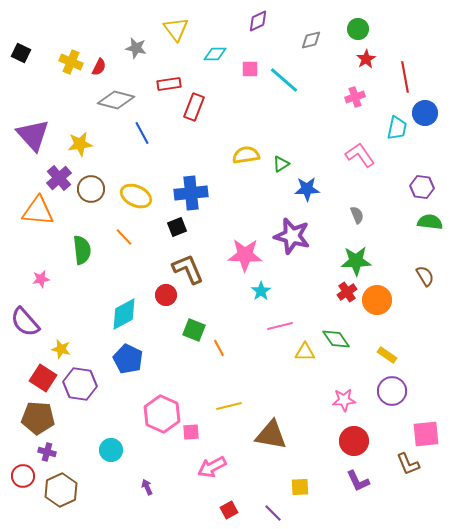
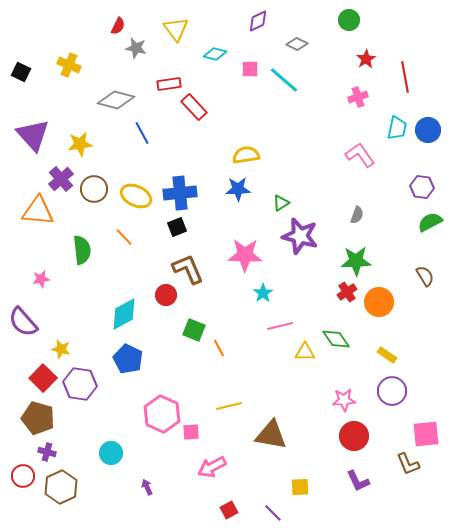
green circle at (358, 29): moved 9 px left, 9 px up
gray diamond at (311, 40): moved 14 px left, 4 px down; rotated 40 degrees clockwise
black square at (21, 53): moved 19 px down
cyan diamond at (215, 54): rotated 15 degrees clockwise
yellow cross at (71, 62): moved 2 px left, 3 px down
red semicircle at (99, 67): moved 19 px right, 41 px up
pink cross at (355, 97): moved 3 px right
red rectangle at (194, 107): rotated 64 degrees counterclockwise
blue circle at (425, 113): moved 3 px right, 17 px down
green triangle at (281, 164): moved 39 px down
purple cross at (59, 178): moved 2 px right, 1 px down
brown circle at (91, 189): moved 3 px right
blue star at (307, 189): moved 69 px left
blue cross at (191, 193): moved 11 px left
gray semicircle at (357, 215): rotated 42 degrees clockwise
green semicircle at (430, 222): rotated 35 degrees counterclockwise
purple star at (292, 236): moved 8 px right
cyan star at (261, 291): moved 2 px right, 2 px down
orange circle at (377, 300): moved 2 px right, 2 px down
purple semicircle at (25, 322): moved 2 px left
red square at (43, 378): rotated 12 degrees clockwise
brown pentagon at (38, 418): rotated 12 degrees clockwise
red circle at (354, 441): moved 5 px up
cyan circle at (111, 450): moved 3 px down
brown hexagon at (61, 490): moved 3 px up
